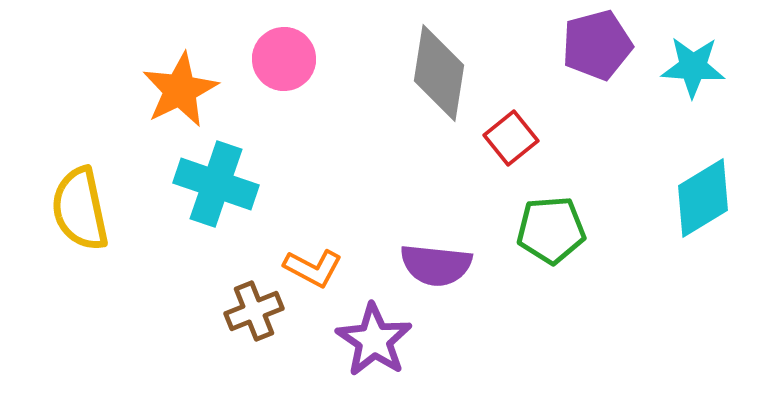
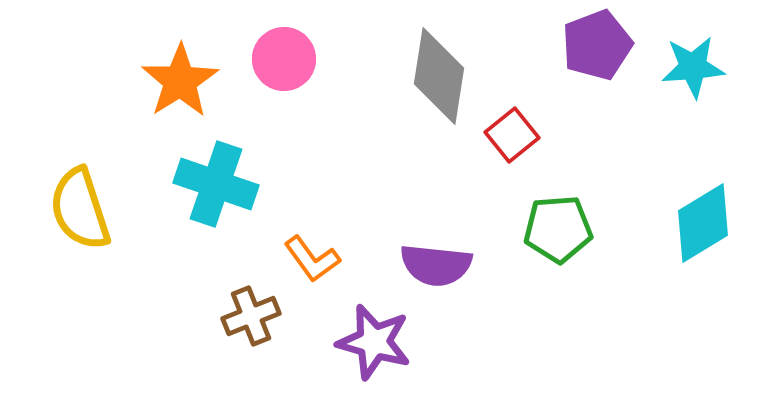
purple pentagon: rotated 6 degrees counterclockwise
cyan star: rotated 8 degrees counterclockwise
gray diamond: moved 3 px down
orange star: moved 9 px up; rotated 6 degrees counterclockwise
red square: moved 1 px right, 3 px up
cyan diamond: moved 25 px down
yellow semicircle: rotated 6 degrees counterclockwise
green pentagon: moved 7 px right, 1 px up
orange L-shape: moved 1 px left, 9 px up; rotated 26 degrees clockwise
brown cross: moved 3 px left, 5 px down
purple star: moved 2 px down; rotated 18 degrees counterclockwise
